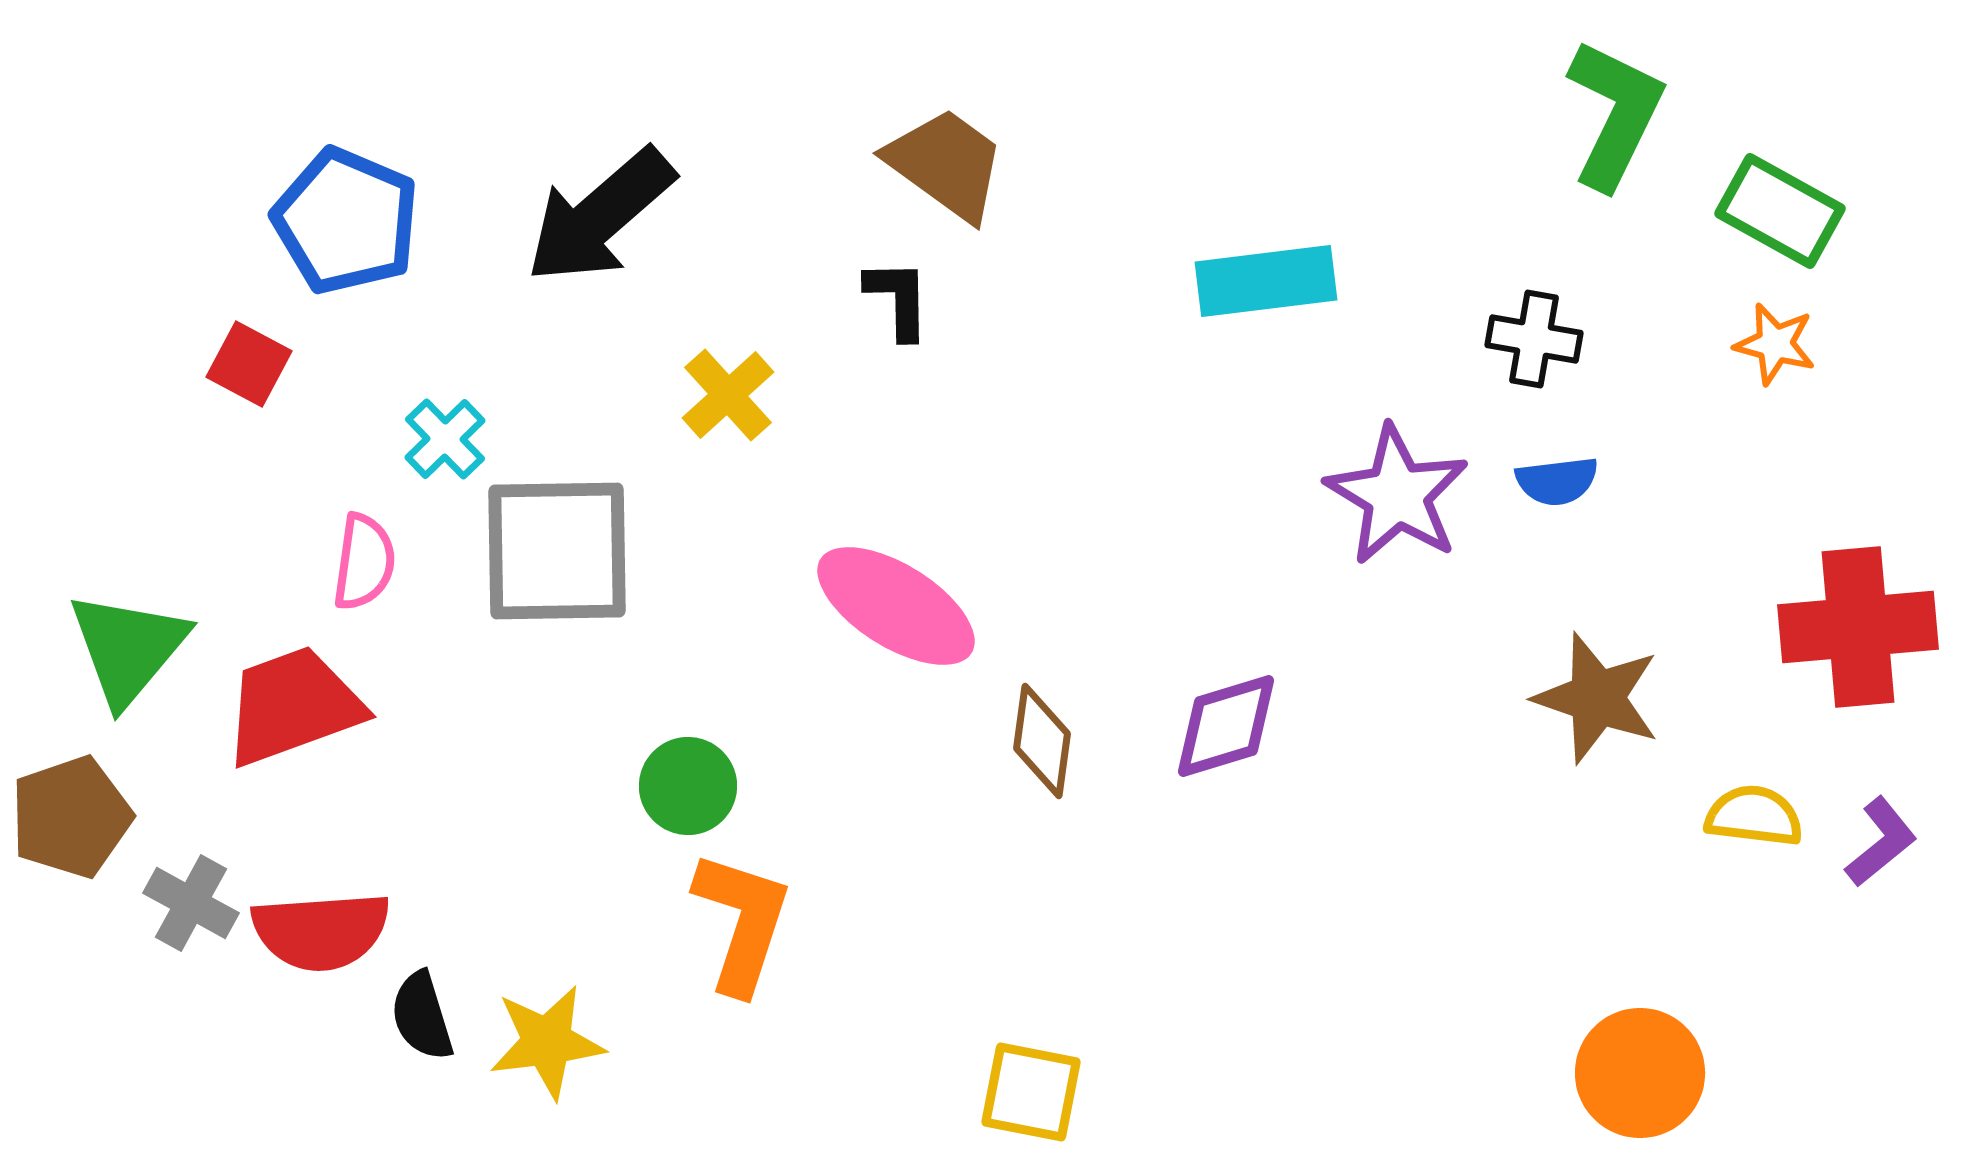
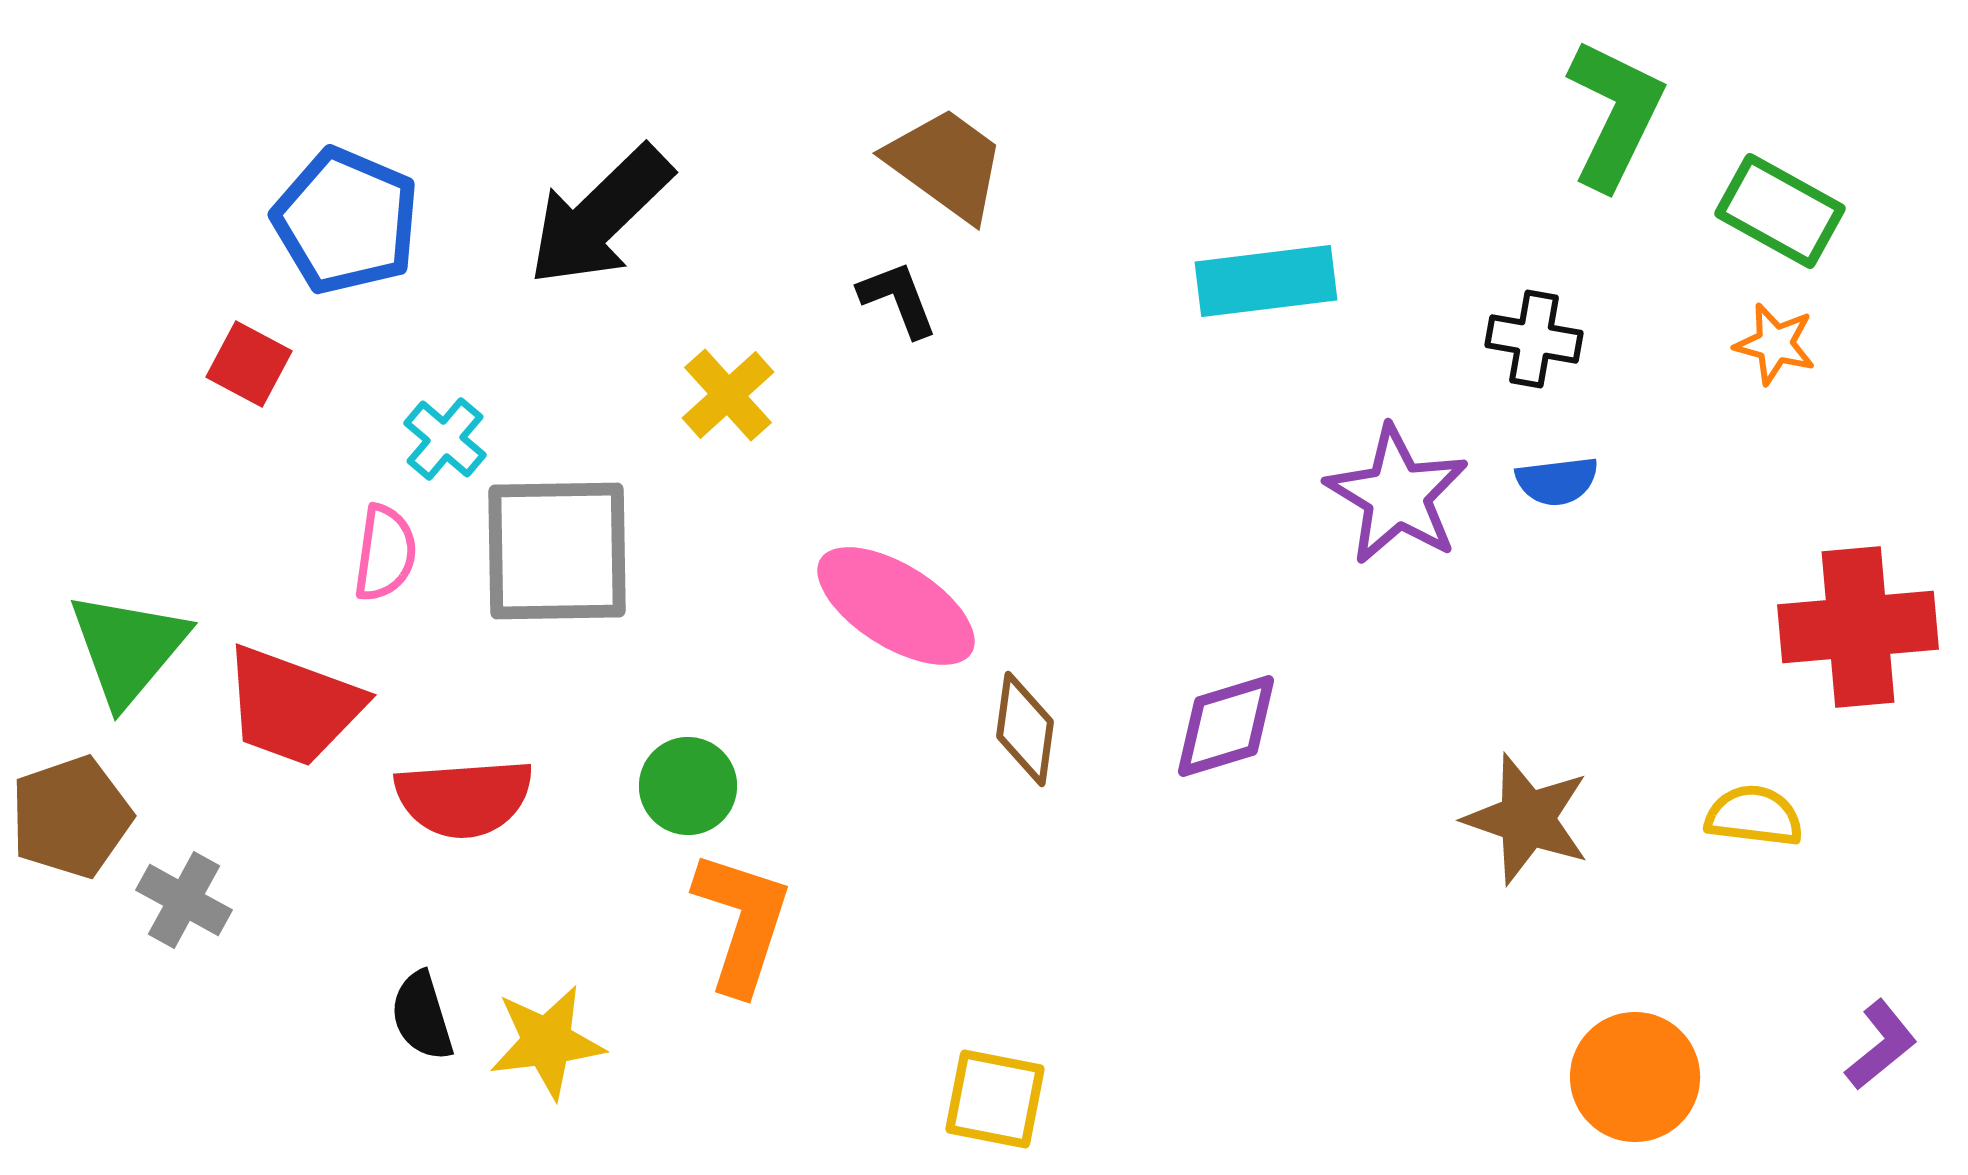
black arrow: rotated 3 degrees counterclockwise
black L-shape: rotated 20 degrees counterclockwise
cyan cross: rotated 6 degrees counterclockwise
pink semicircle: moved 21 px right, 9 px up
brown star: moved 70 px left, 121 px down
red trapezoid: rotated 140 degrees counterclockwise
brown diamond: moved 17 px left, 12 px up
purple L-shape: moved 203 px down
gray cross: moved 7 px left, 3 px up
red semicircle: moved 143 px right, 133 px up
orange circle: moved 5 px left, 4 px down
yellow square: moved 36 px left, 7 px down
